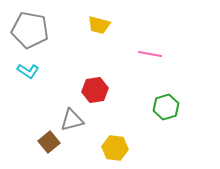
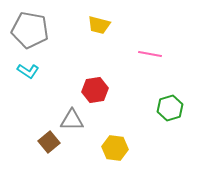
green hexagon: moved 4 px right, 1 px down
gray triangle: rotated 15 degrees clockwise
